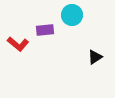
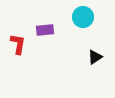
cyan circle: moved 11 px right, 2 px down
red L-shape: rotated 120 degrees counterclockwise
